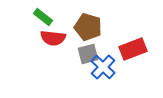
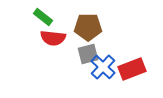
brown pentagon: rotated 16 degrees counterclockwise
red rectangle: moved 1 px left, 20 px down
